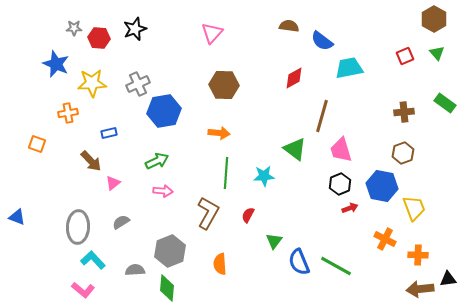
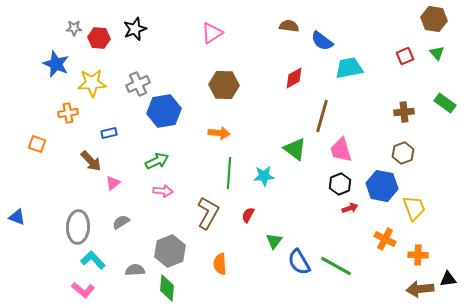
brown hexagon at (434, 19): rotated 20 degrees counterclockwise
pink triangle at (212, 33): rotated 15 degrees clockwise
green line at (226, 173): moved 3 px right
blue semicircle at (299, 262): rotated 8 degrees counterclockwise
